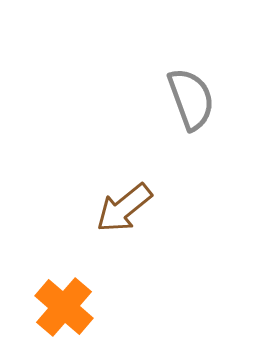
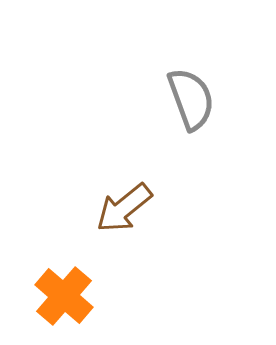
orange cross: moved 11 px up
